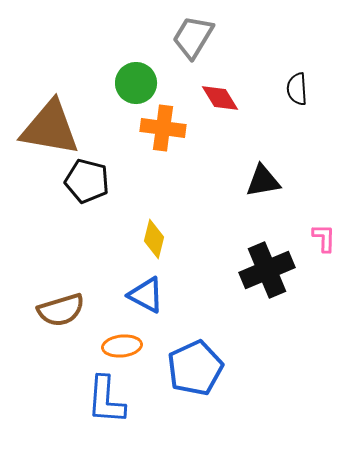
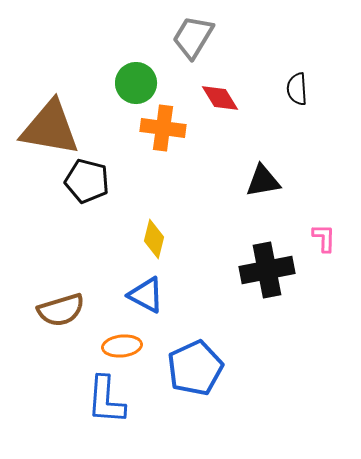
black cross: rotated 12 degrees clockwise
